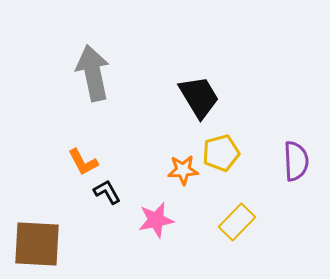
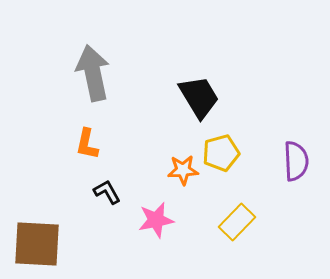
orange L-shape: moved 4 px right, 18 px up; rotated 40 degrees clockwise
